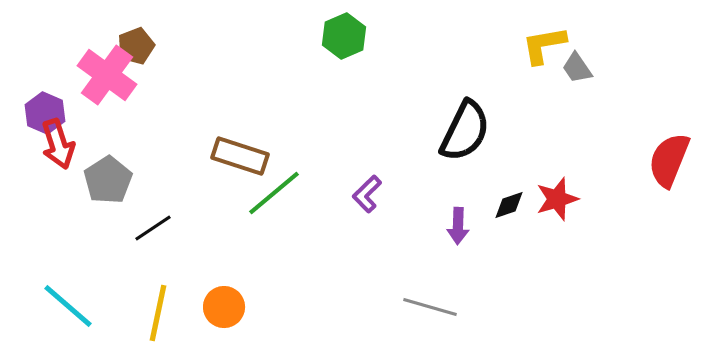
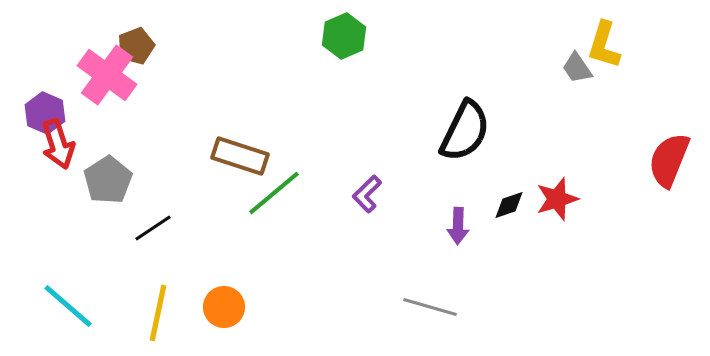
yellow L-shape: moved 60 px right; rotated 63 degrees counterclockwise
